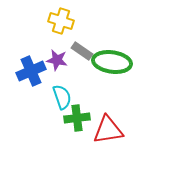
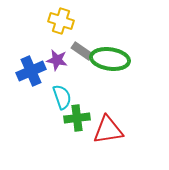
green ellipse: moved 2 px left, 3 px up
